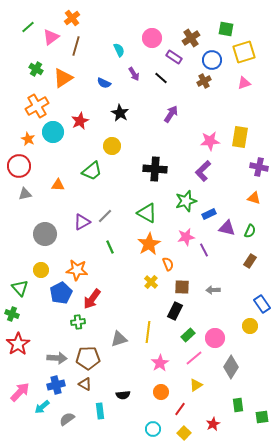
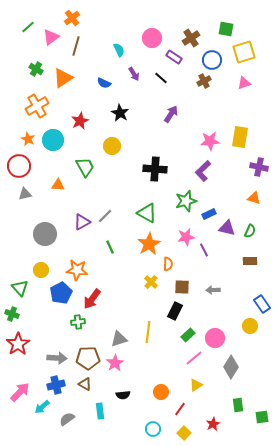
cyan circle at (53, 132): moved 8 px down
green trapezoid at (92, 171): moved 7 px left, 4 px up; rotated 80 degrees counterclockwise
brown rectangle at (250, 261): rotated 56 degrees clockwise
orange semicircle at (168, 264): rotated 24 degrees clockwise
pink star at (160, 363): moved 45 px left
